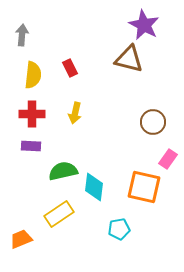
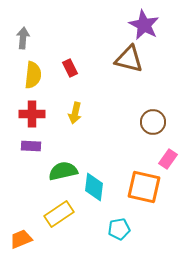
gray arrow: moved 1 px right, 3 px down
